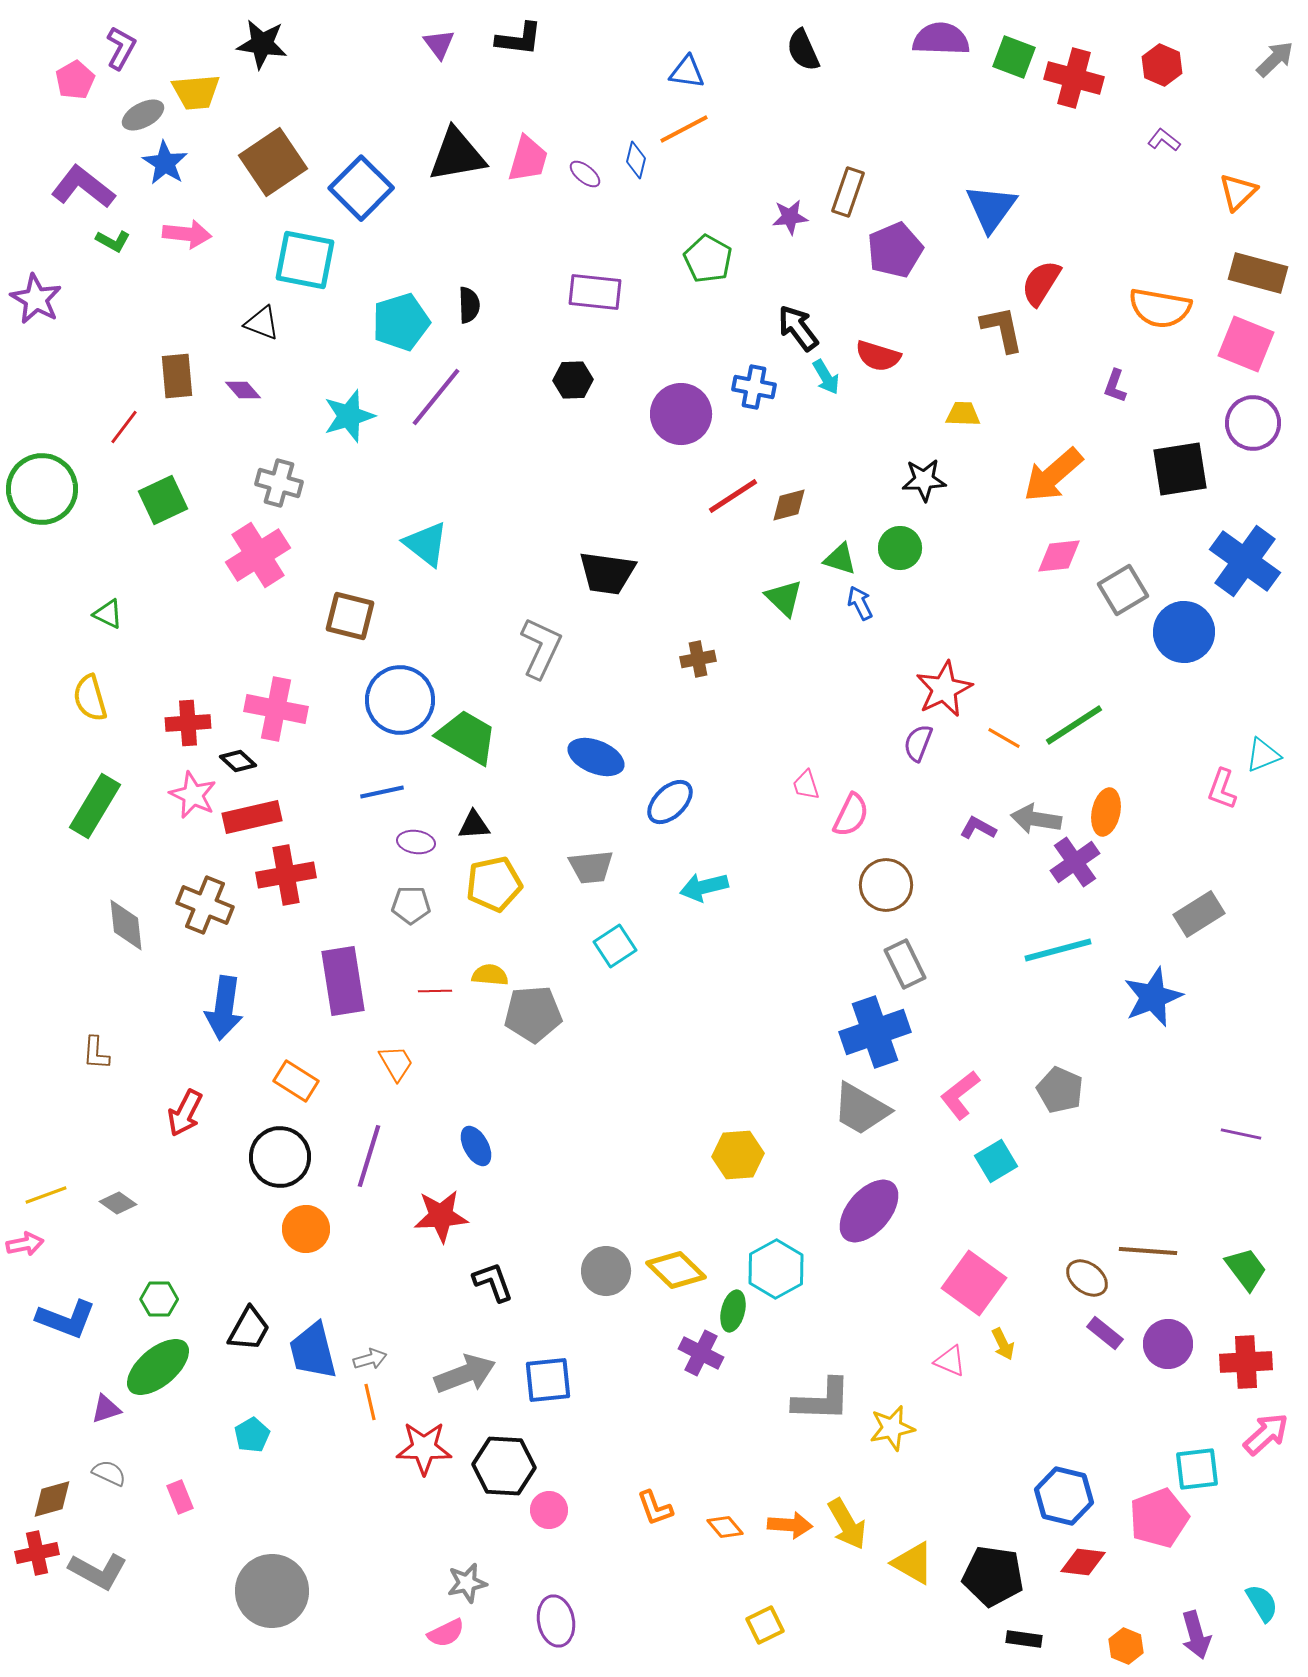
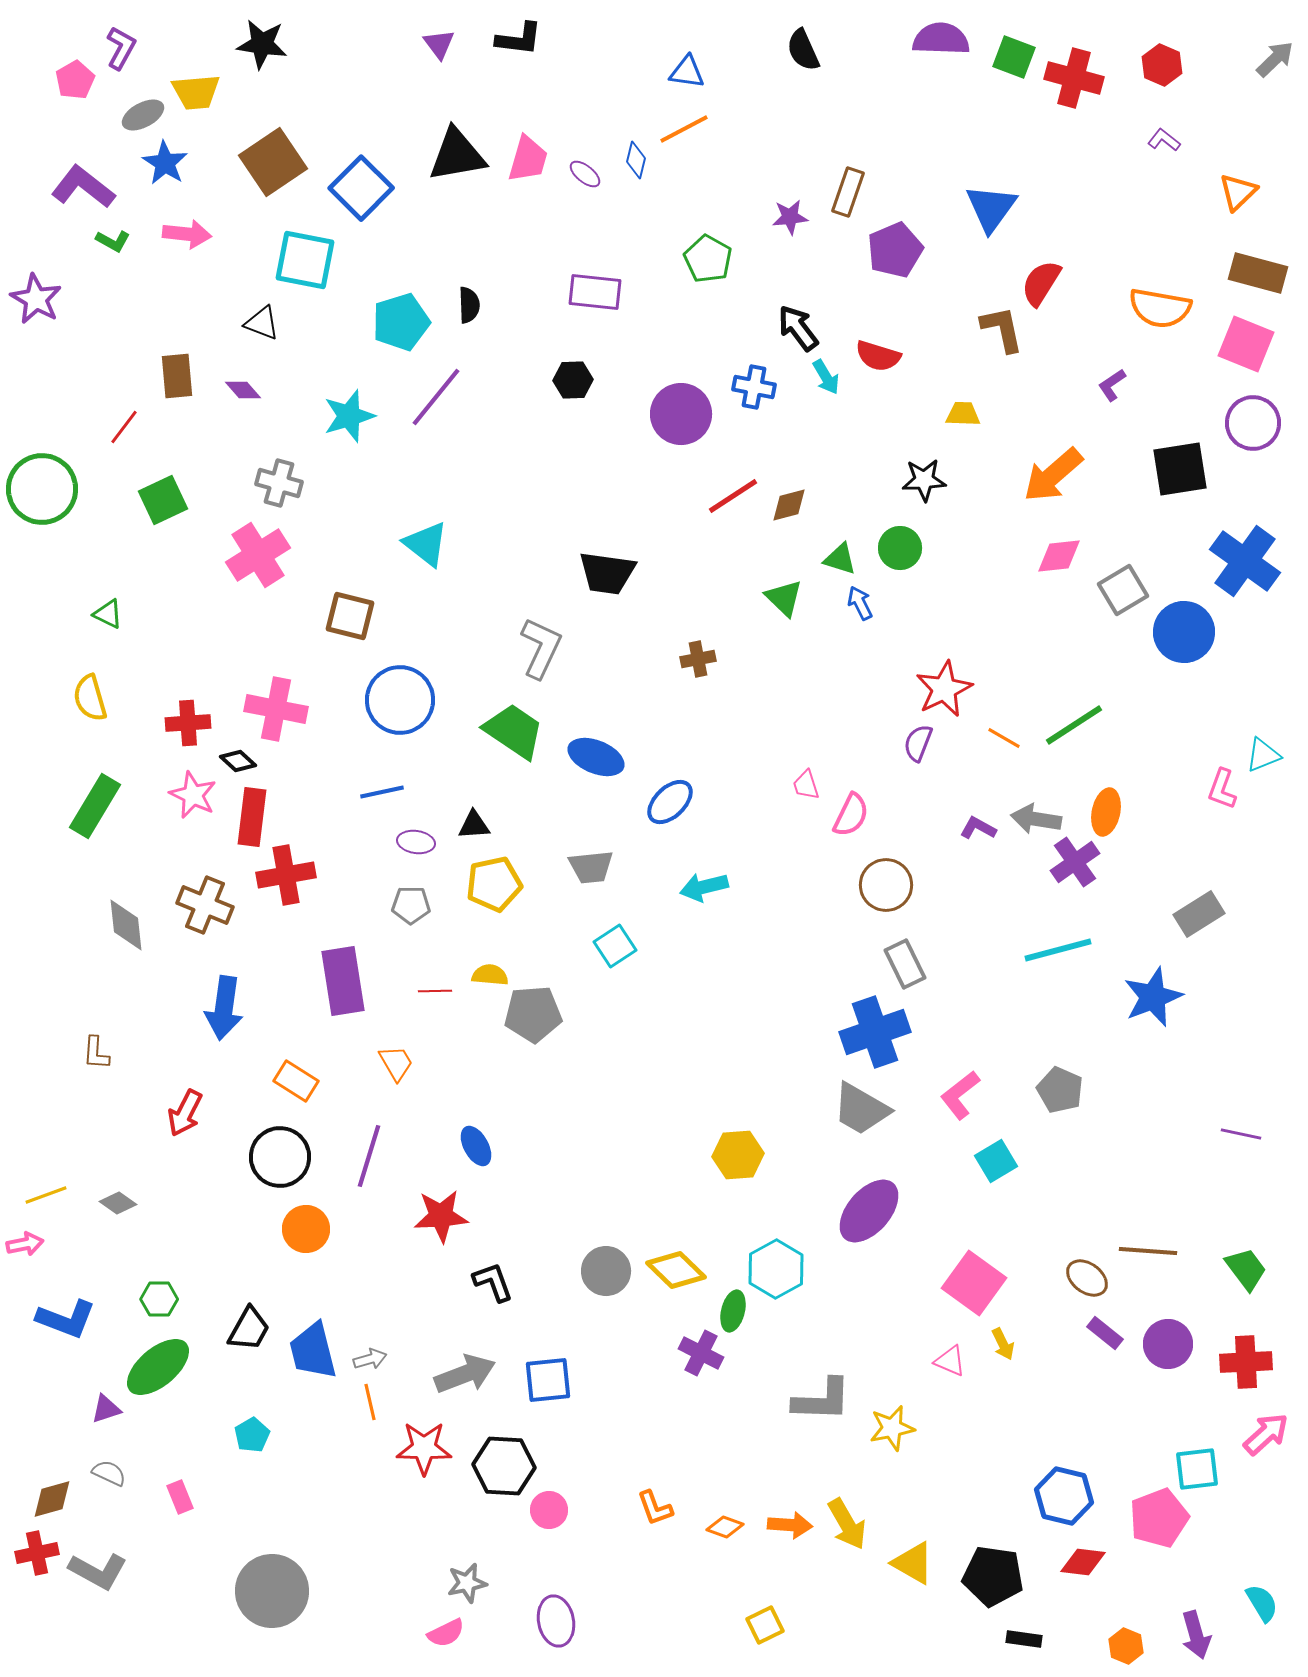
purple L-shape at (1115, 386): moved 3 px left, 1 px up; rotated 36 degrees clockwise
green trapezoid at (467, 737): moved 47 px right, 6 px up; rotated 4 degrees clockwise
red rectangle at (252, 817): rotated 70 degrees counterclockwise
orange diamond at (725, 1527): rotated 30 degrees counterclockwise
